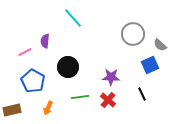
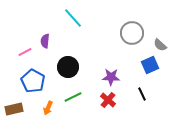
gray circle: moved 1 px left, 1 px up
green line: moved 7 px left; rotated 18 degrees counterclockwise
brown rectangle: moved 2 px right, 1 px up
